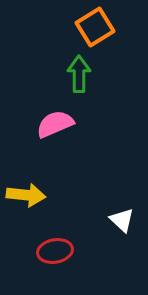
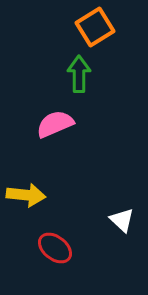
red ellipse: moved 3 px up; rotated 48 degrees clockwise
